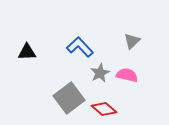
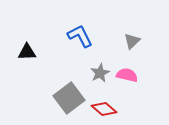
blue L-shape: moved 11 px up; rotated 16 degrees clockwise
